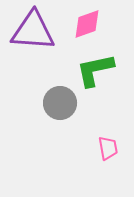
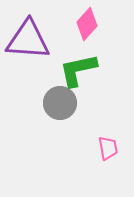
pink diamond: rotated 28 degrees counterclockwise
purple triangle: moved 5 px left, 9 px down
green L-shape: moved 17 px left
